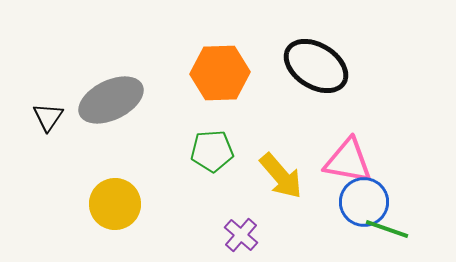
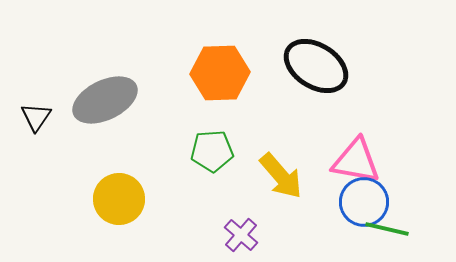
gray ellipse: moved 6 px left
black triangle: moved 12 px left
pink triangle: moved 8 px right
yellow circle: moved 4 px right, 5 px up
green line: rotated 6 degrees counterclockwise
